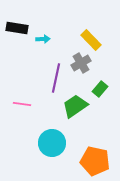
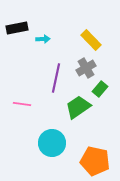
black rectangle: rotated 20 degrees counterclockwise
gray cross: moved 5 px right, 5 px down
green trapezoid: moved 3 px right, 1 px down
